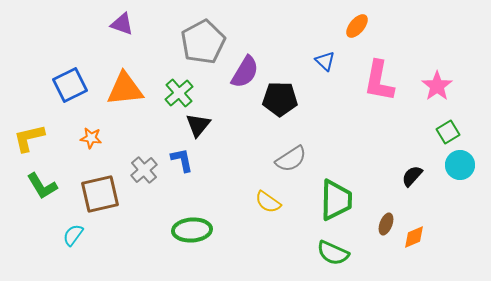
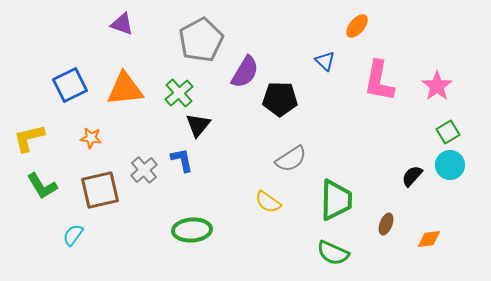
gray pentagon: moved 2 px left, 2 px up
cyan circle: moved 10 px left
brown square: moved 4 px up
orange diamond: moved 15 px right, 2 px down; rotated 15 degrees clockwise
